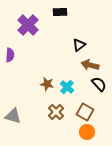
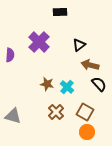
purple cross: moved 11 px right, 17 px down
